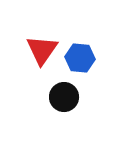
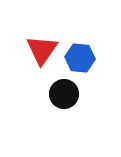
black circle: moved 3 px up
